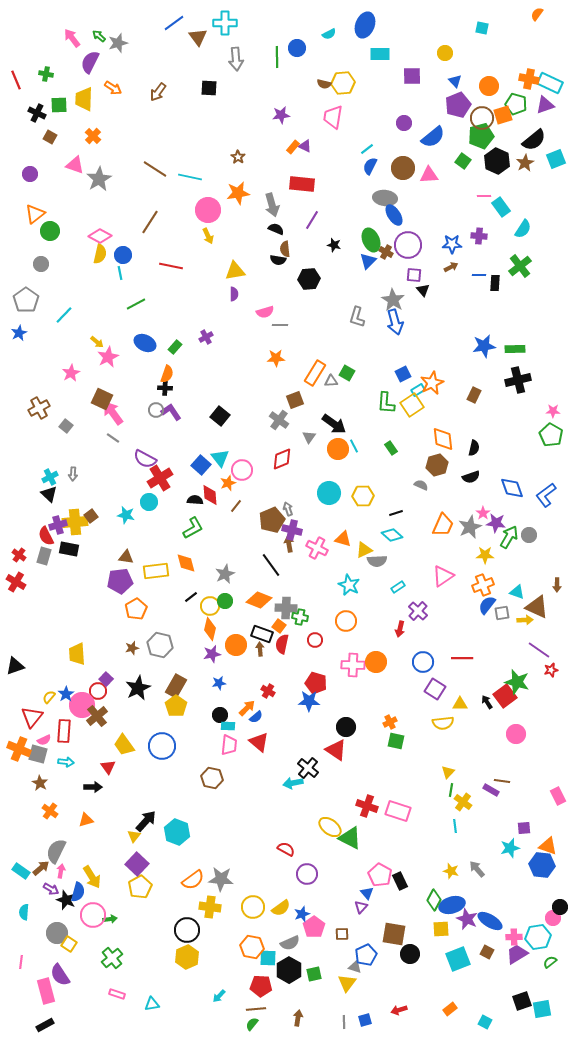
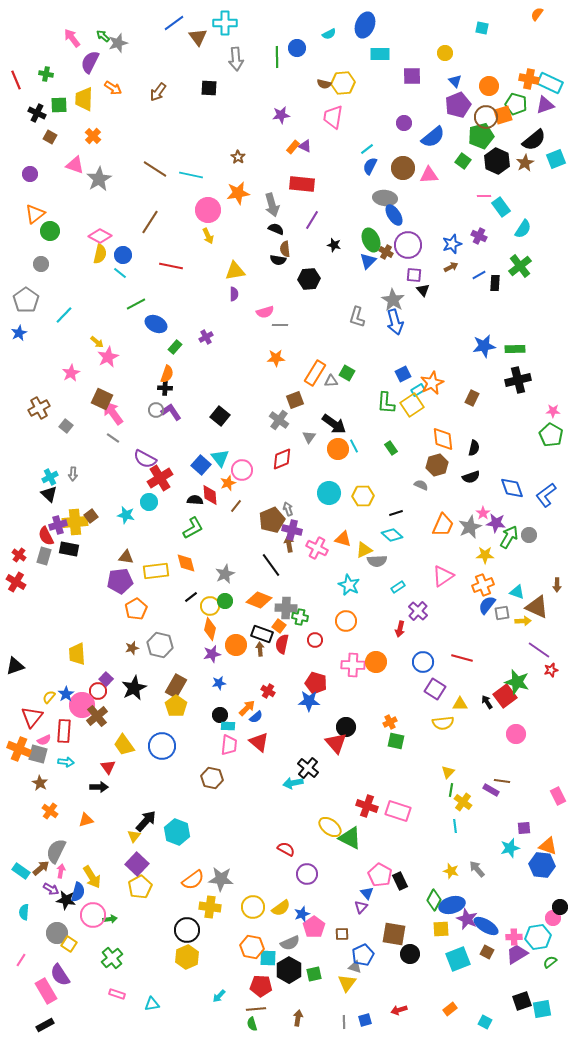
green arrow at (99, 36): moved 4 px right
brown circle at (482, 118): moved 4 px right, 1 px up
cyan line at (190, 177): moved 1 px right, 2 px up
purple cross at (479, 236): rotated 21 degrees clockwise
blue star at (452, 244): rotated 18 degrees counterclockwise
cyan line at (120, 273): rotated 40 degrees counterclockwise
blue line at (479, 275): rotated 32 degrees counterclockwise
blue ellipse at (145, 343): moved 11 px right, 19 px up
brown rectangle at (474, 395): moved 2 px left, 3 px down
yellow arrow at (525, 620): moved 2 px left, 1 px down
red line at (462, 658): rotated 15 degrees clockwise
black star at (138, 688): moved 4 px left
red triangle at (336, 750): moved 7 px up; rotated 15 degrees clockwise
black arrow at (93, 787): moved 6 px right
black star at (66, 900): rotated 12 degrees counterclockwise
blue ellipse at (490, 921): moved 4 px left, 5 px down
blue pentagon at (366, 955): moved 3 px left
pink line at (21, 962): moved 2 px up; rotated 24 degrees clockwise
pink rectangle at (46, 991): rotated 15 degrees counterclockwise
green semicircle at (252, 1024): rotated 56 degrees counterclockwise
